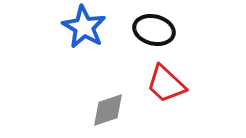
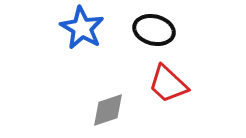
blue star: moved 2 px left, 1 px down
red trapezoid: moved 2 px right
